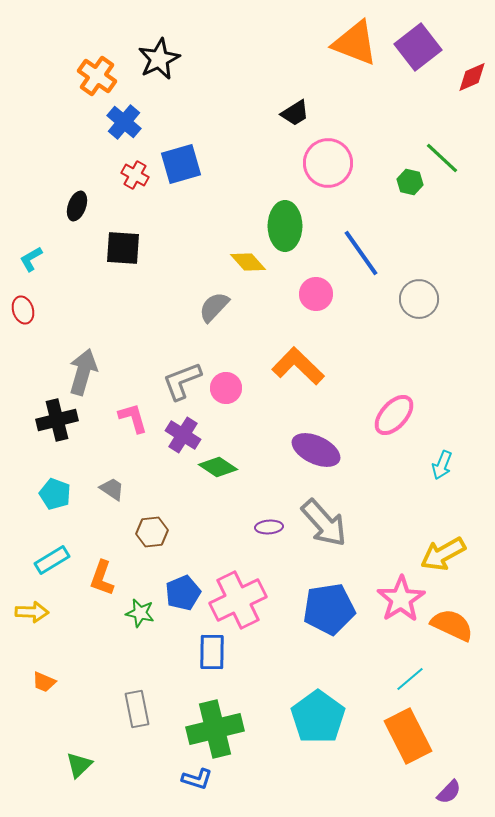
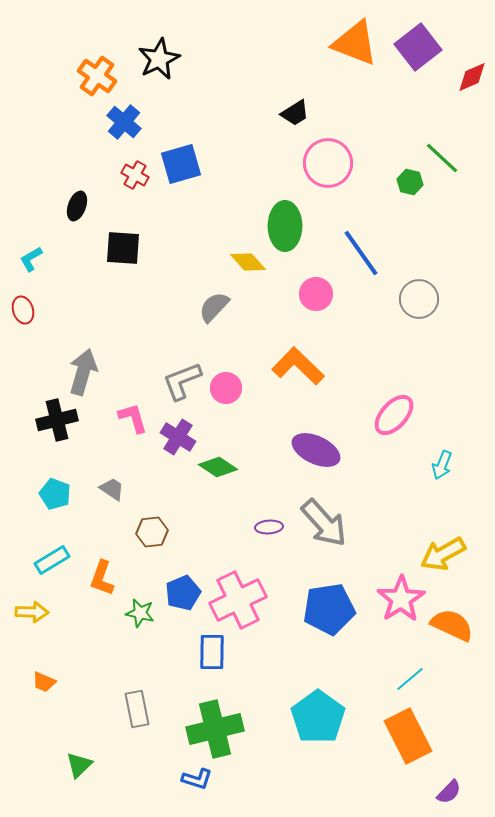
purple cross at (183, 435): moved 5 px left, 2 px down
